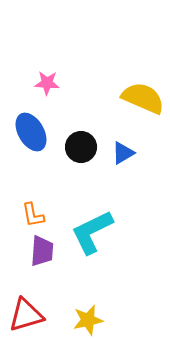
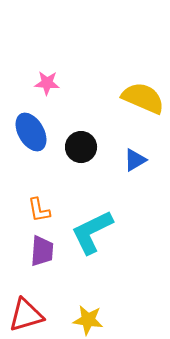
blue triangle: moved 12 px right, 7 px down
orange L-shape: moved 6 px right, 5 px up
yellow star: rotated 20 degrees clockwise
